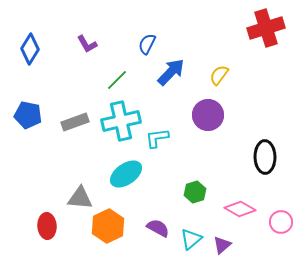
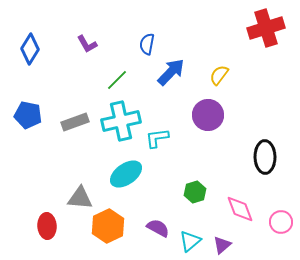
blue semicircle: rotated 15 degrees counterclockwise
pink diamond: rotated 40 degrees clockwise
cyan triangle: moved 1 px left, 2 px down
